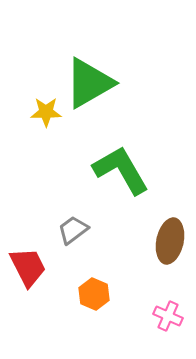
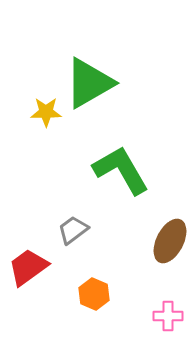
brown ellipse: rotated 15 degrees clockwise
red trapezoid: rotated 99 degrees counterclockwise
pink cross: rotated 24 degrees counterclockwise
